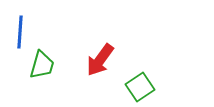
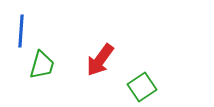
blue line: moved 1 px right, 1 px up
green square: moved 2 px right
